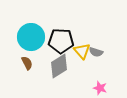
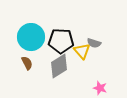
gray semicircle: moved 2 px left, 9 px up
